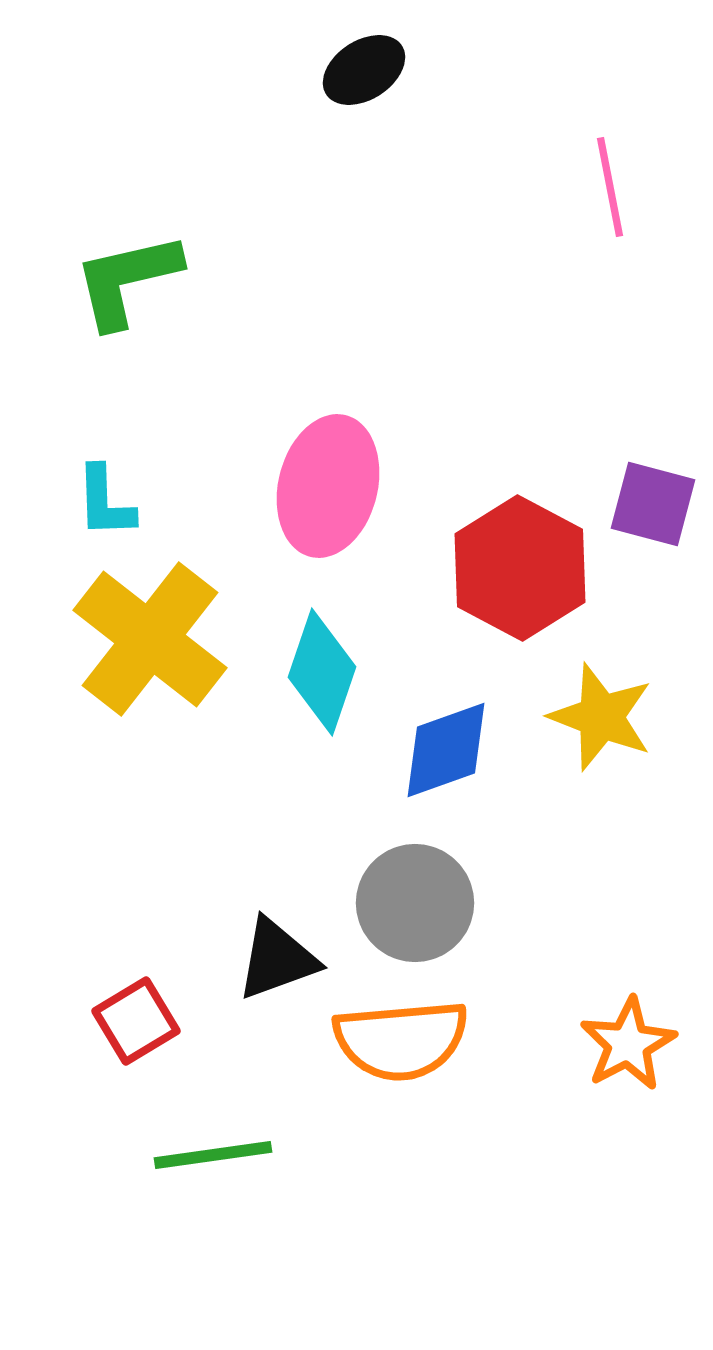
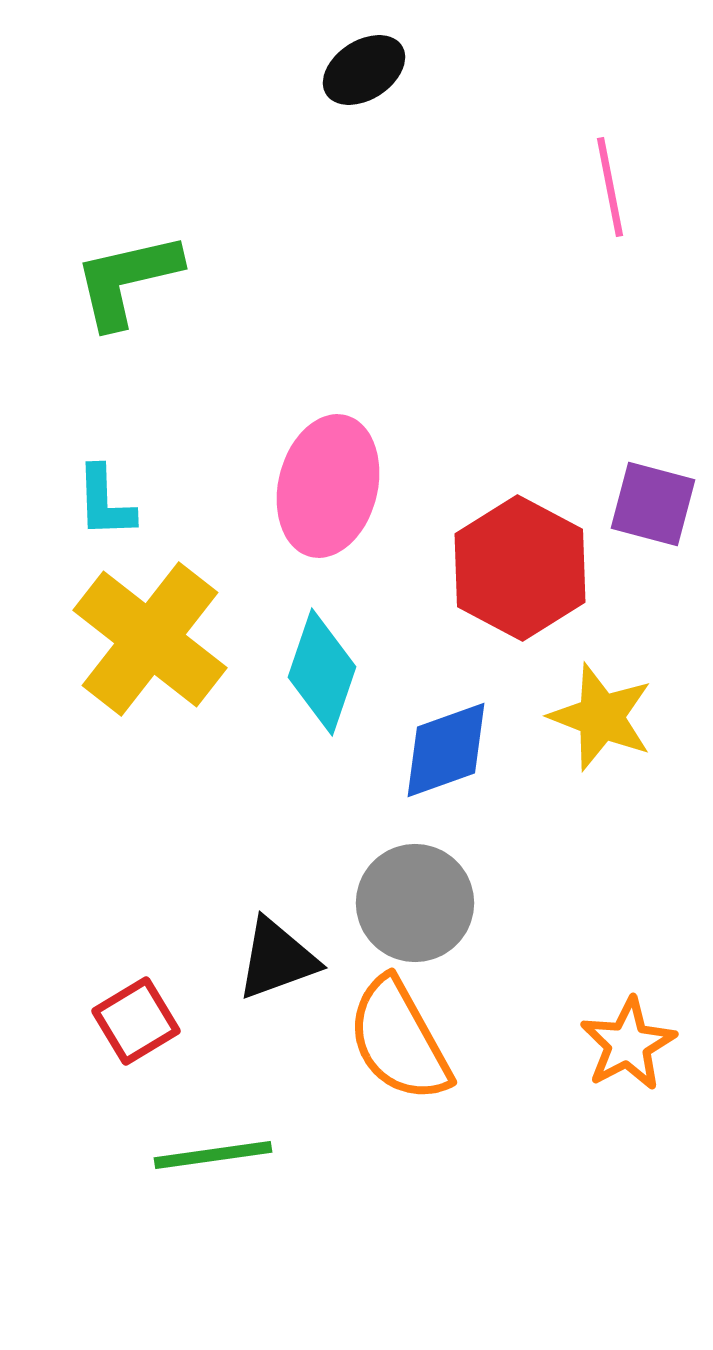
orange semicircle: moved 2 px left; rotated 66 degrees clockwise
